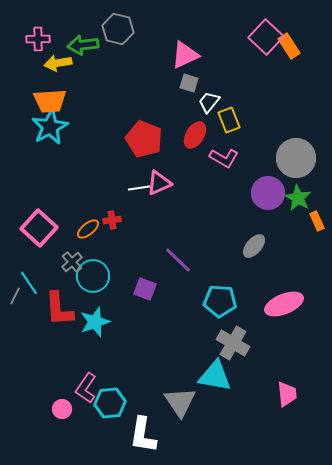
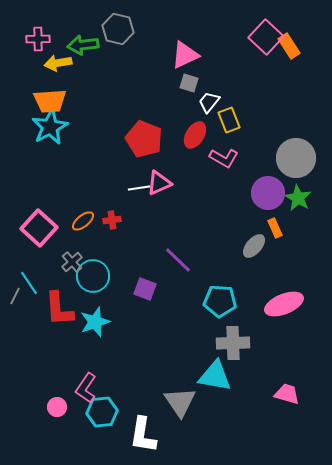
orange rectangle at (317, 221): moved 42 px left, 7 px down
orange ellipse at (88, 229): moved 5 px left, 8 px up
gray cross at (233, 343): rotated 32 degrees counterclockwise
pink trapezoid at (287, 394): rotated 68 degrees counterclockwise
cyan hexagon at (110, 403): moved 8 px left, 9 px down
pink circle at (62, 409): moved 5 px left, 2 px up
